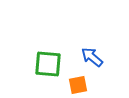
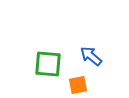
blue arrow: moved 1 px left, 1 px up
